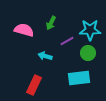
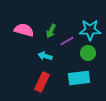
green arrow: moved 8 px down
red rectangle: moved 8 px right, 3 px up
